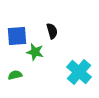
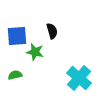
cyan cross: moved 6 px down
